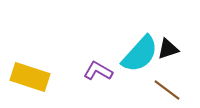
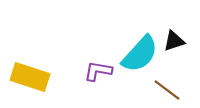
black triangle: moved 6 px right, 8 px up
purple L-shape: rotated 20 degrees counterclockwise
